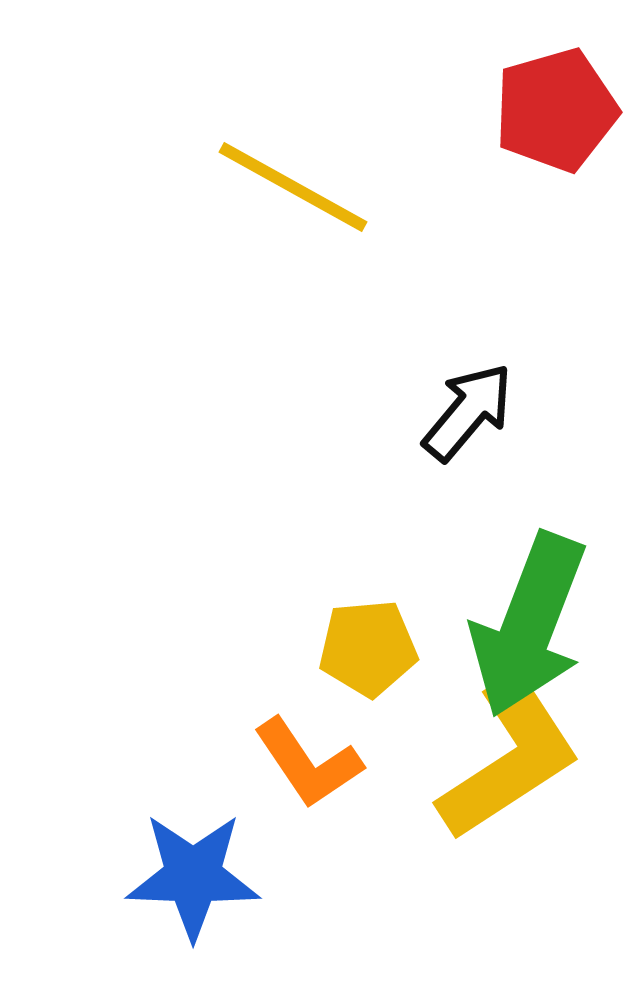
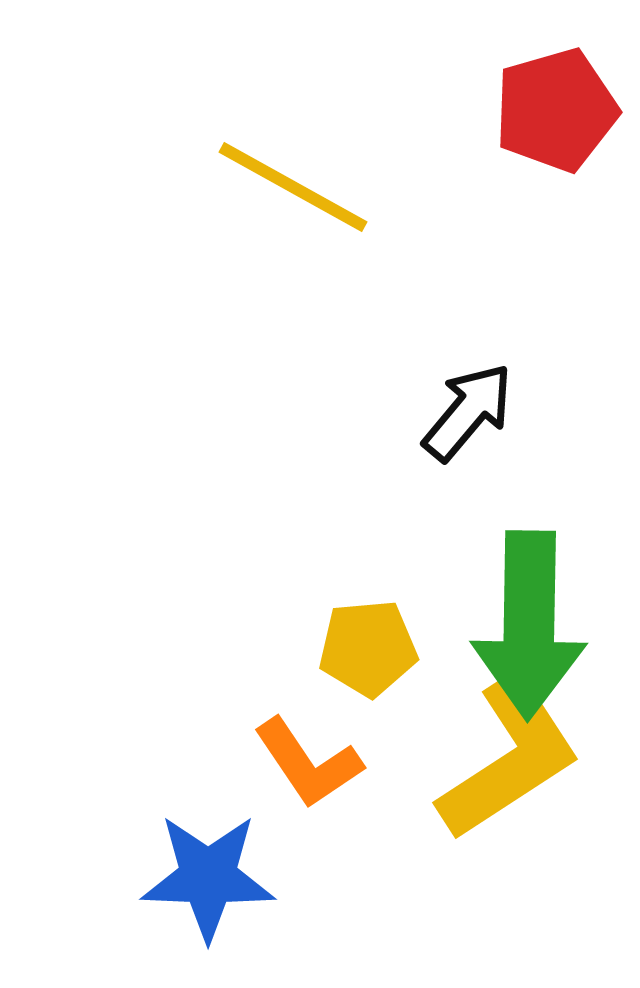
green arrow: rotated 20 degrees counterclockwise
blue star: moved 15 px right, 1 px down
